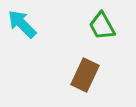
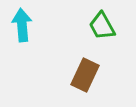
cyan arrow: moved 1 px down; rotated 40 degrees clockwise
